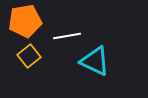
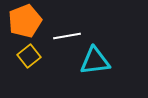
orange pentagon: rotated 12 degrees counterclockwise
cyan triangle: rotated 32 degrees counterclockwise
